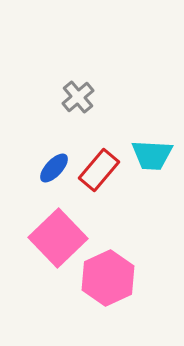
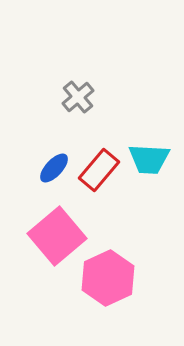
cyan trapezoid: moved 3 px left, 4 px down
pink square: moved 1 px left, 2 px up; rotated 4 degrees clockwise
